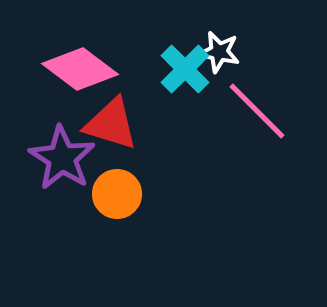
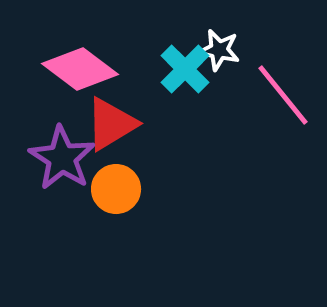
white star: moved 2 px up
pink line: moved 26 px right, 16 px up; rotated 6 degrees clockwise
red triangle: rotated 48 degrees counterclockwise
orange circle: moved 1 px left, 5 px up
